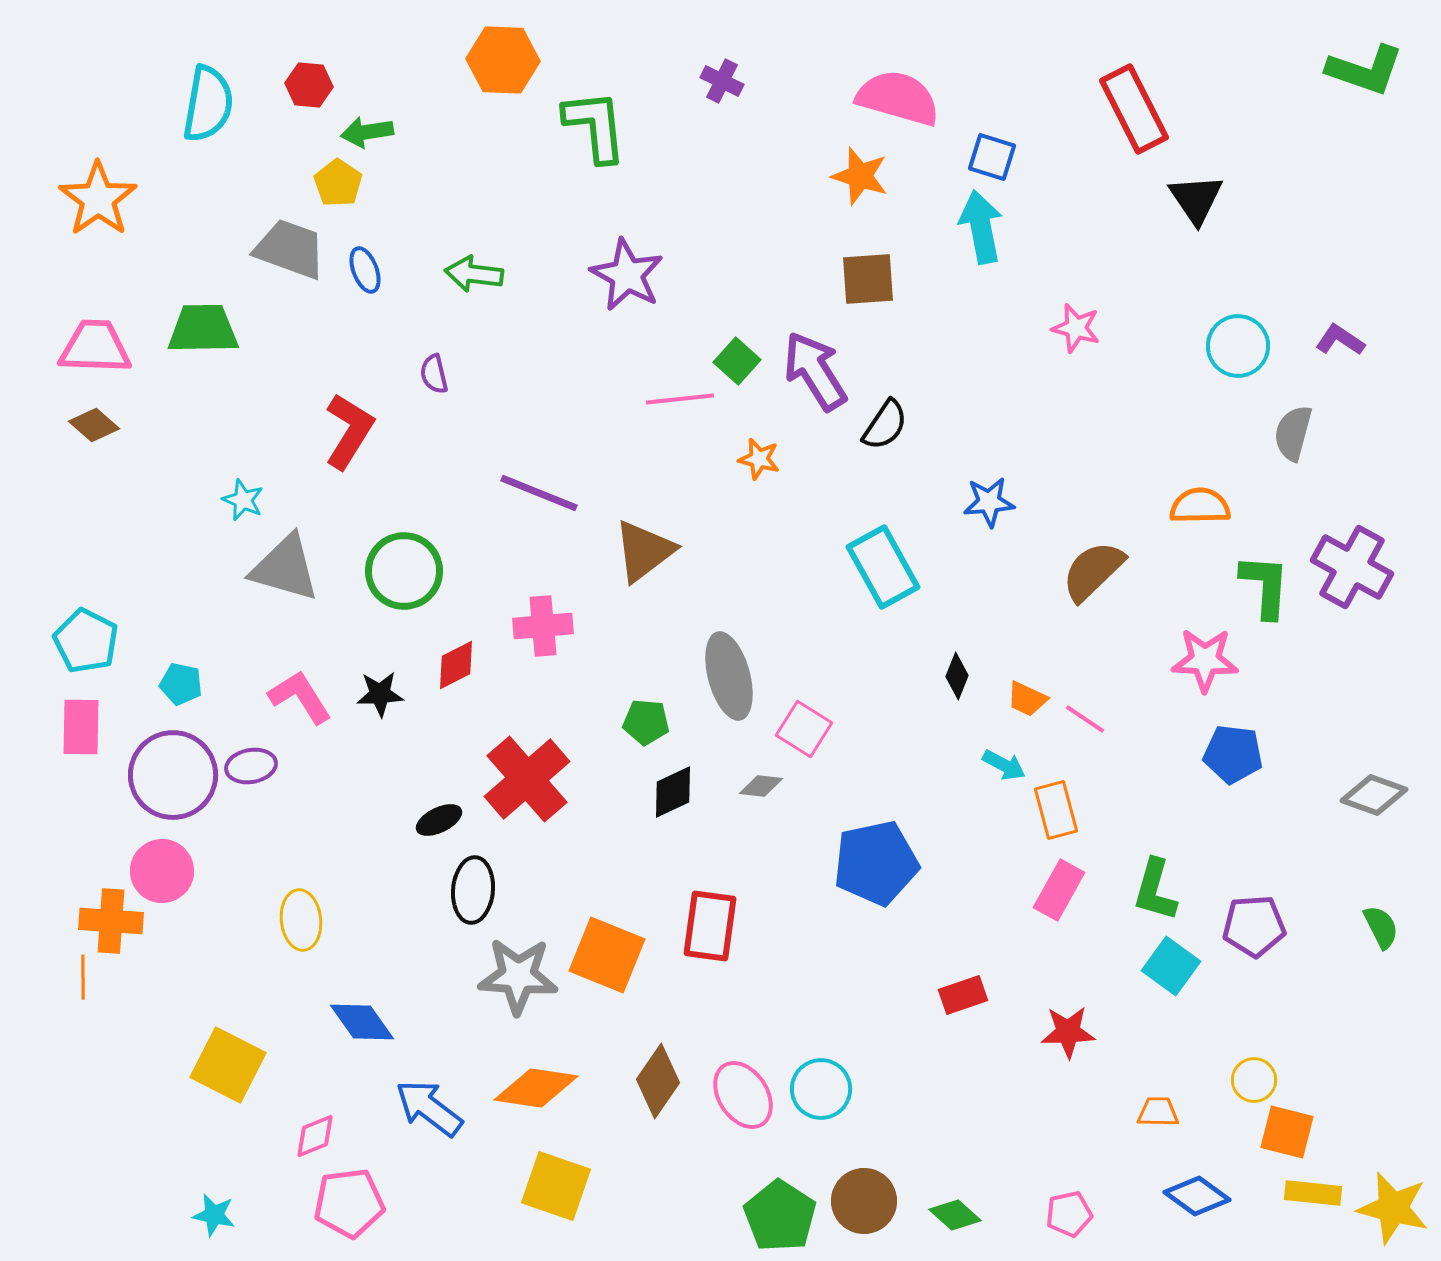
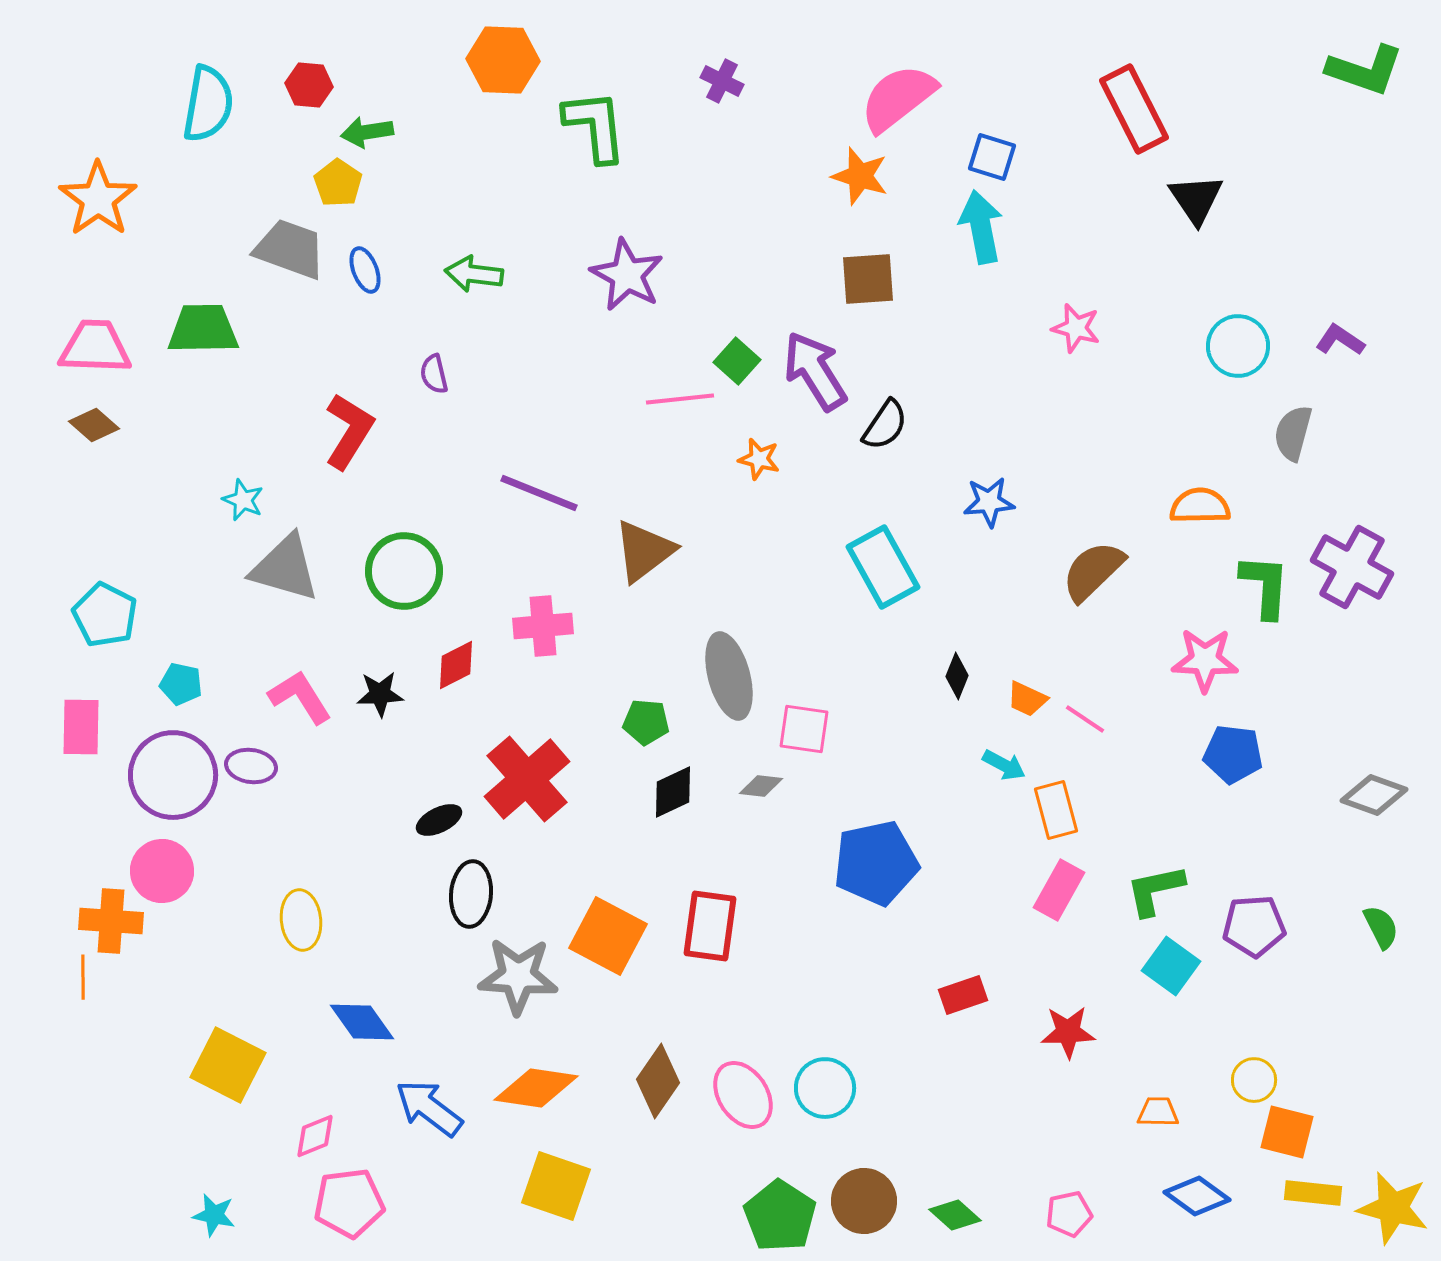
pink semicircle at (898, 98): rotated 54 degrees counterclockwise
cyan pentagon at (86, 641): moved 19 px right, 26 px up
pink square at (804, 729): rotated 24 degrees counterclockwise
purple ellipse at (251, 766): rotated 18 degrees clockwise
black ellipse at (473, 890): moved 2 px left, 4 px down
green L-shape at (1155, 890): rotated 62 degrees clockwise
orange square at (607, 955): moved 1 px right, 19 px up; rotated 6 degrees clockwise
cyan circle at (821, 1089): moved 4 px right, 1 px up
